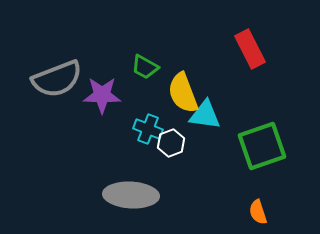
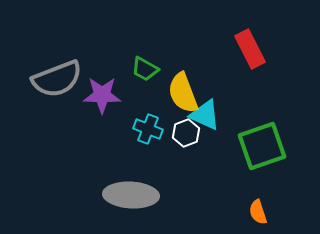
green trapezoid: moved 2 px down
cyan triangle: rotated 16 degrees clockwise
white hexagon: moved 15 px right, 10 px up
